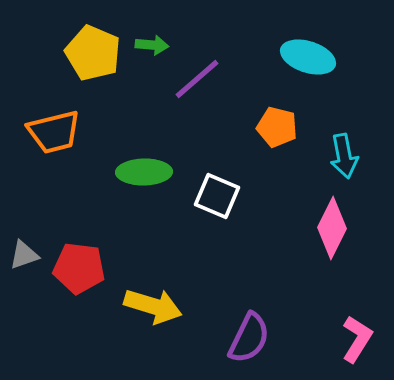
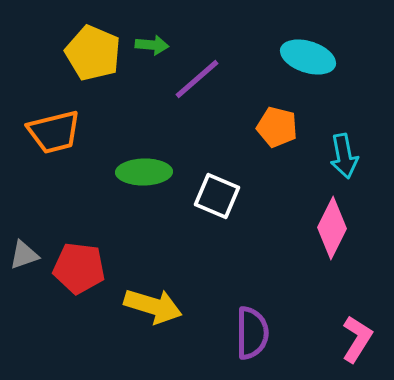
purple semicircle: moved 3 px right, 5 px up; rotated 26 degrees counterclockwise
